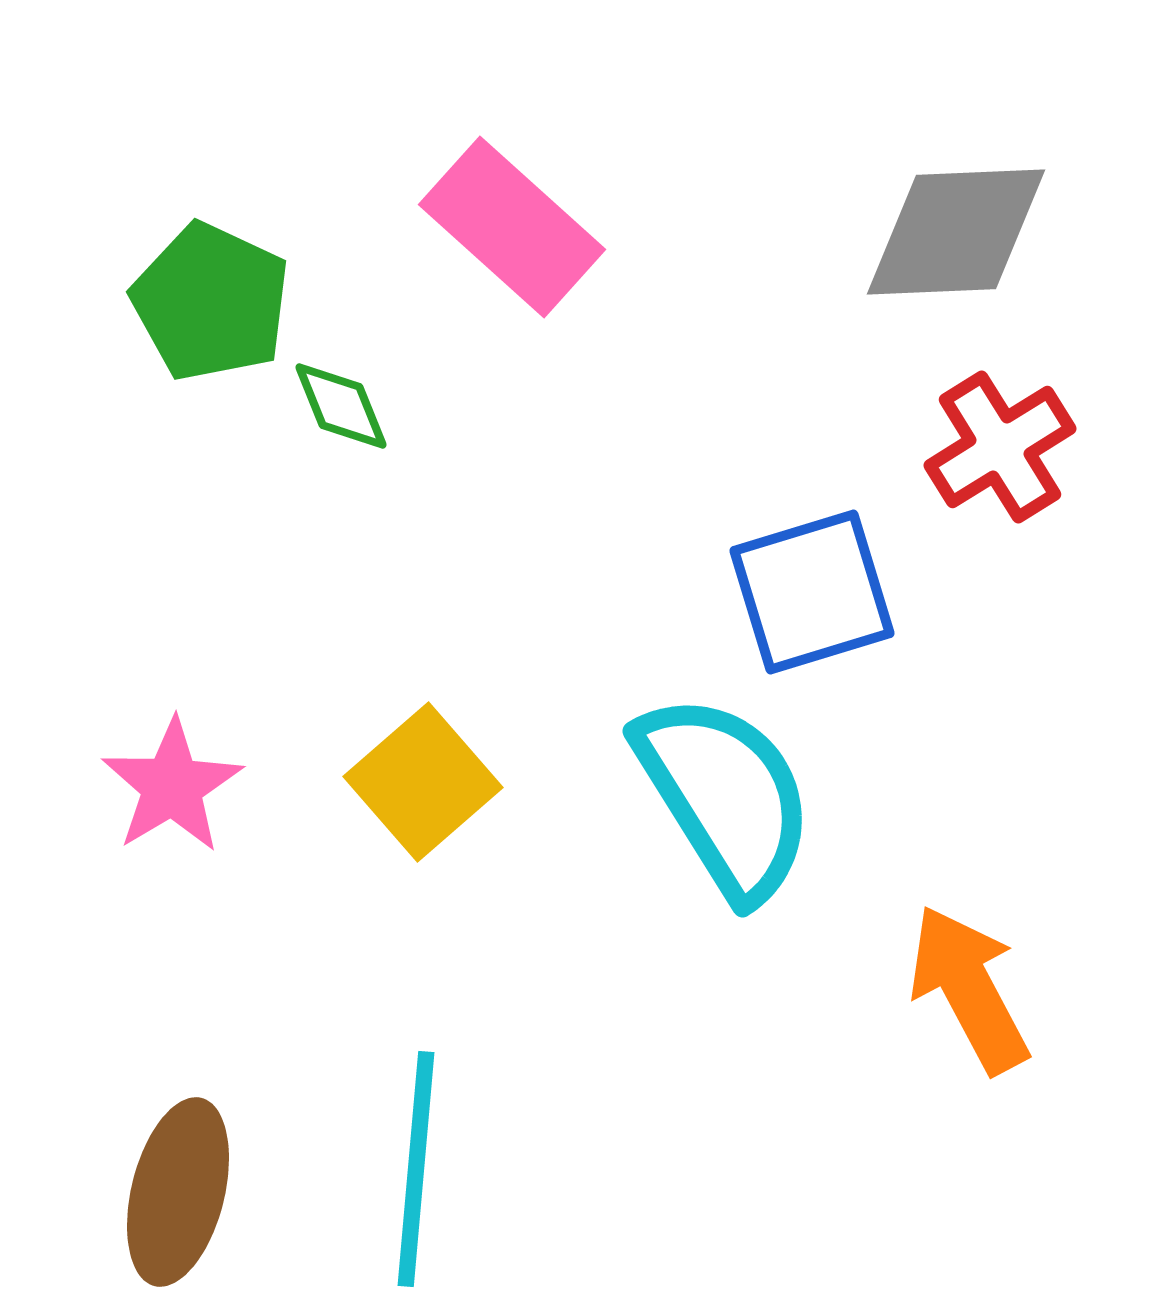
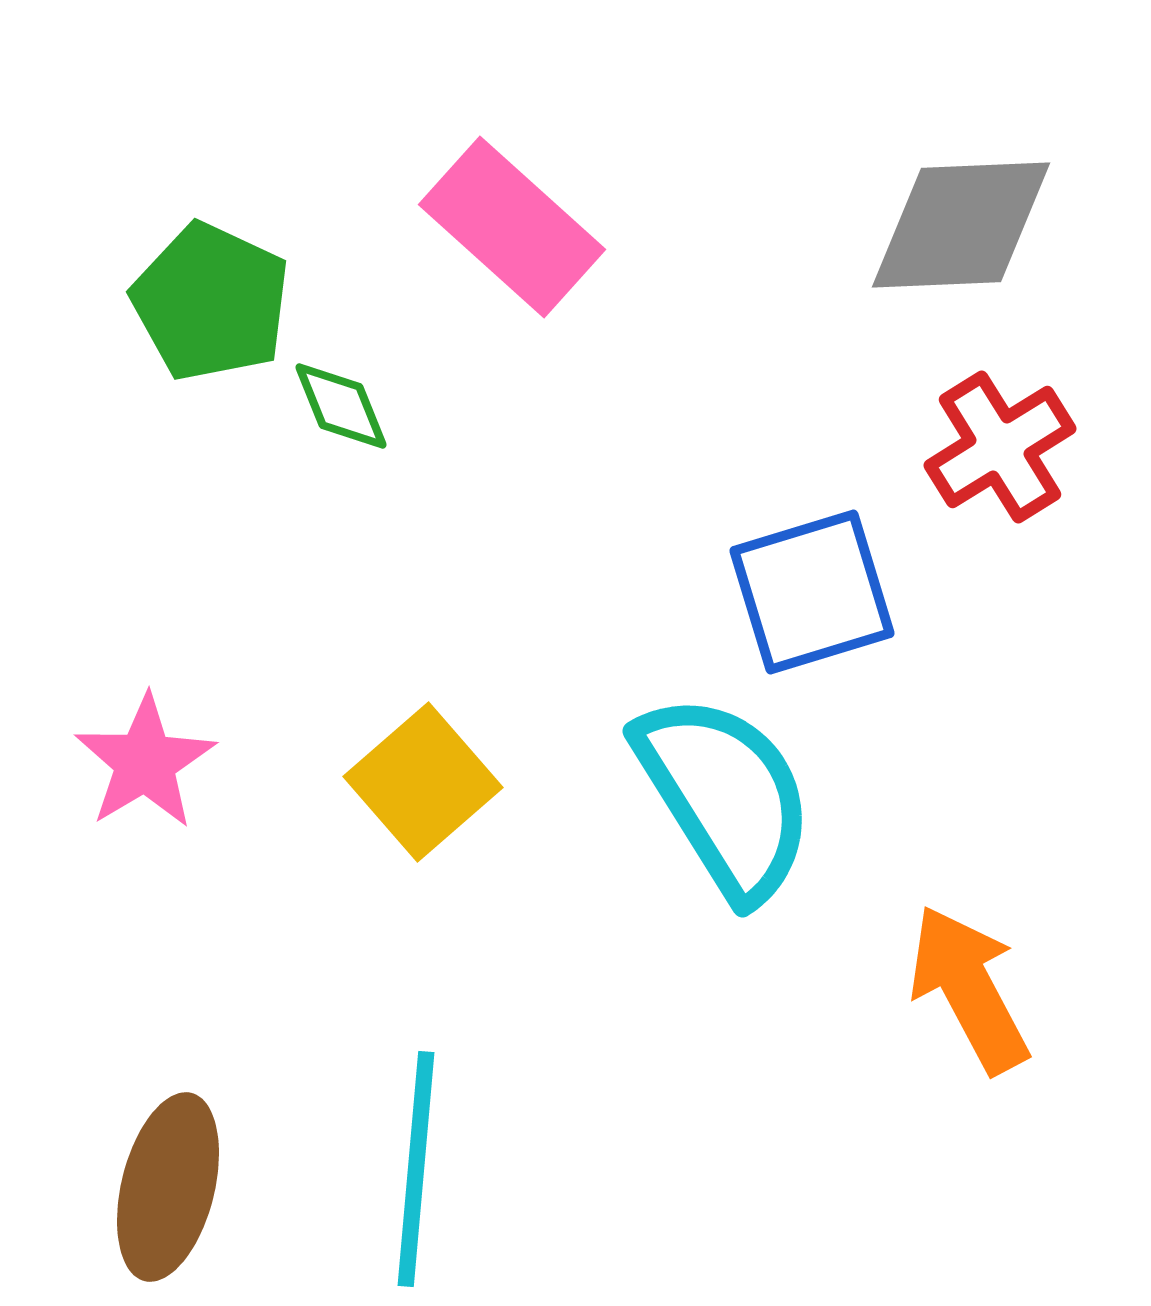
gray diamond: moved 5 px right, 7 px up
pink star: moved 27 px left, 24 px up
brown ellipse: moved 10 px left, 5 px up
